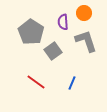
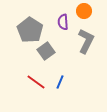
orange circle: moved 2 px up
gray pentagon: moved 1 px left, 2 px up
gray L-shape: rotated 45 degrees clockwise
gray square: moved 7 px left
blue line: moved 12 px left, 1 px up
